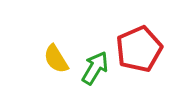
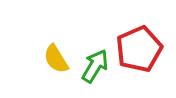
green arrow: moved 2 px up
